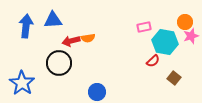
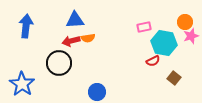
blue triangle: moved 22 px right
cyan hexagon: moved 1 px left, 1 px down
red semicircle: rotated 16 degrees clockwise
blue star: moved 1 px down
